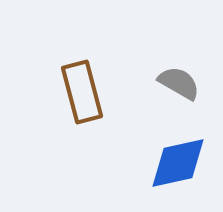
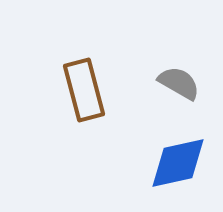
brown rectangle: moved 2 px right, 2 px up
